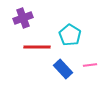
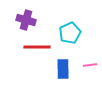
purple cross: moved 3 px right, 2 px down; rotated 36 degrees clockwise
cyan pentagon: moved 2 px up; rotated 15 degrees clockwise
blue rectangle: rotated 42 degrees clockwise
